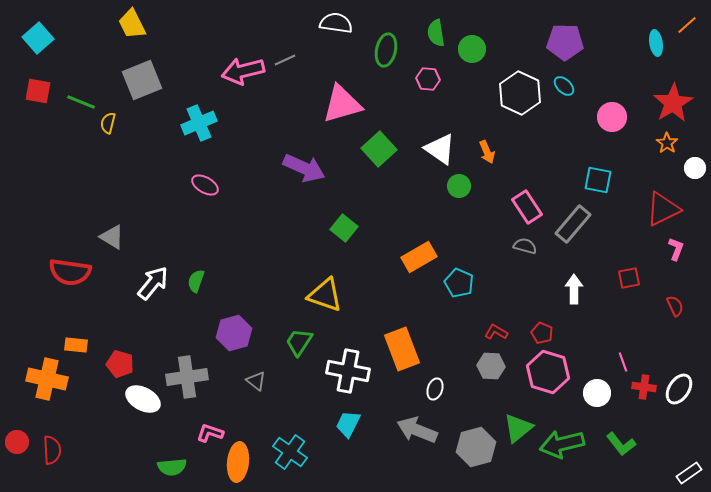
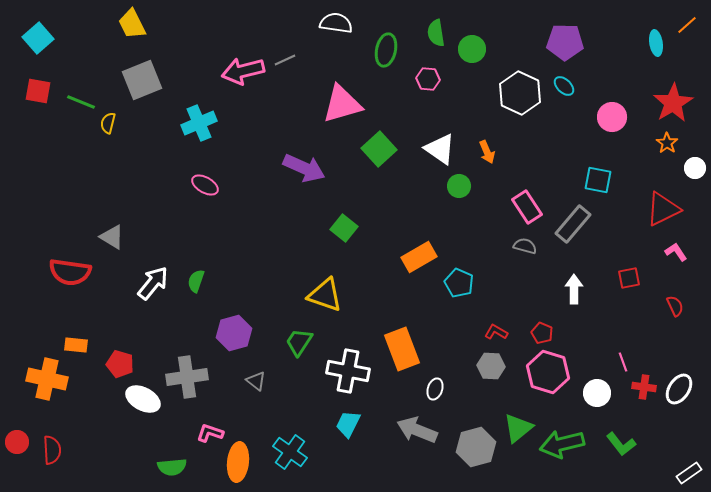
pink L-shape at (676, 249): moved 3 px down; rotated 55 degrees counterclockwise
